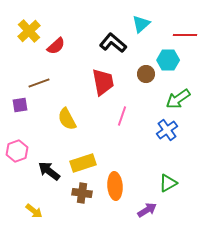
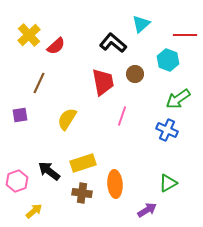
yellow cross: moved 4 px down
cyan hexagon: rotated 20 degrees clockwise
brown circle: moved 11 px left
brown line: rotated 45 degrees counterclockwise
purple square: moved 10 px down
yellow semicircle: rotated 60 degrees clockwise
blue cross: rotated 30 degrees counterclockwise
pink hexagon: moved 30 px down
orange ellipse: moved 2 px up
yellow arrow: rotated 78 degrees counterclockwise
